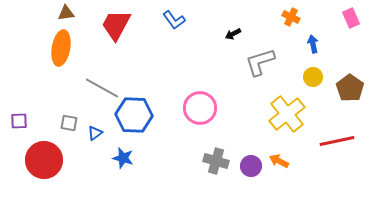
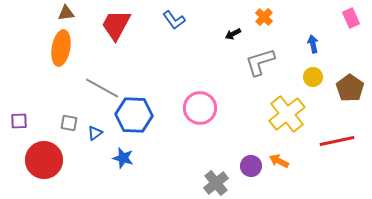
orange cross: moved 27 px left; rotated 18 degrees clockwise
gray cross: moved 22 px down; rotated 35 degrees clockwise
